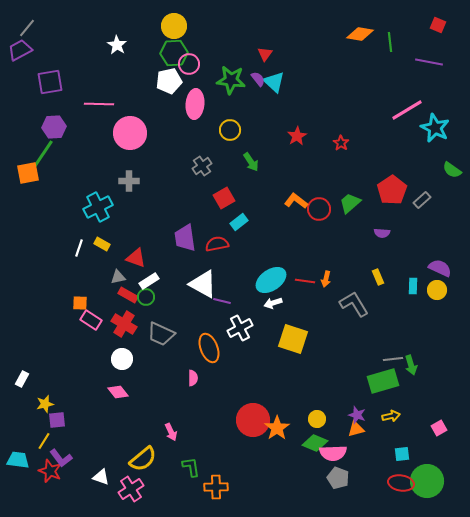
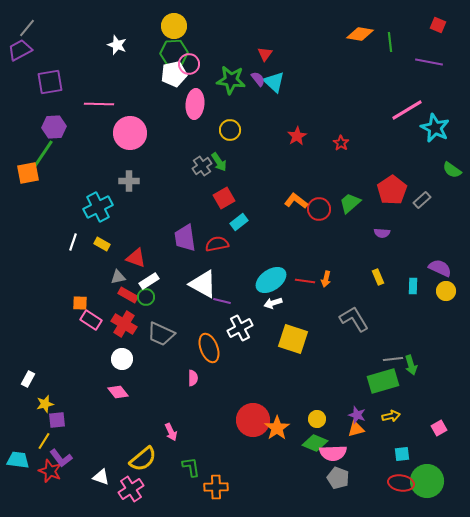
white star at (117, 45): rotated 12 degrees counterclockwise
white pentagon at (169, 81): moved 5 px right, 7 px up
green arrow at (251, 162): moved 32 px left
white line at (79, 248): moved 6 px left, 6 px up
yellow circle at (437, 290): moved 9 px right, 1 px down
gray L-shape at (354, 304): moved 15 px down
white rectangle at (22, 379): moved 6 px right
